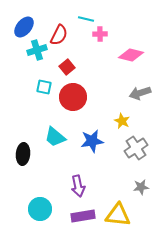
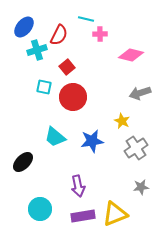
black ellipse: moved 8 px down; rotated 40 degrees clockwise
yellow triangle: moved 3 px left, 1 px up; rotated 28 degrees counterclockwise
